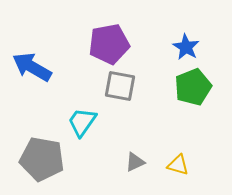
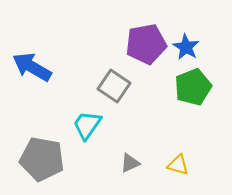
purple pentagon: moved 37 px right
gray square: moved 6 px left; rotated 24 degrees clockwise
cyan trapezoid: moved 5 px right, 3 px down
gray triangle: moved 5 px left, 1 px down
